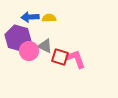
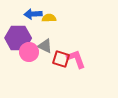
blue arrow: moved 3 px right, 3 px up
purple hexagon: rotated 15 degrees counterclockwise
pink circle: moved 1 px down
red square: moved 1 px right, 2 px down
